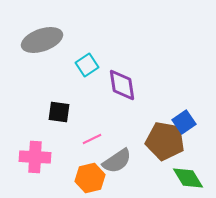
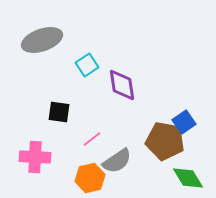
pink line: rotated 12 degrees counterclockwise
